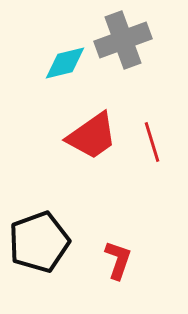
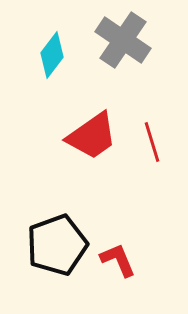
gray cross: rotated 36 degrees counterclockwise
cyan diamond: moved 13 px left, 8 px up; rotated 39 degrees counterclockwise
black pentagon: moved 18 px right, 3 px down
red L-shape: rotated 42 degrees counterclockwise
